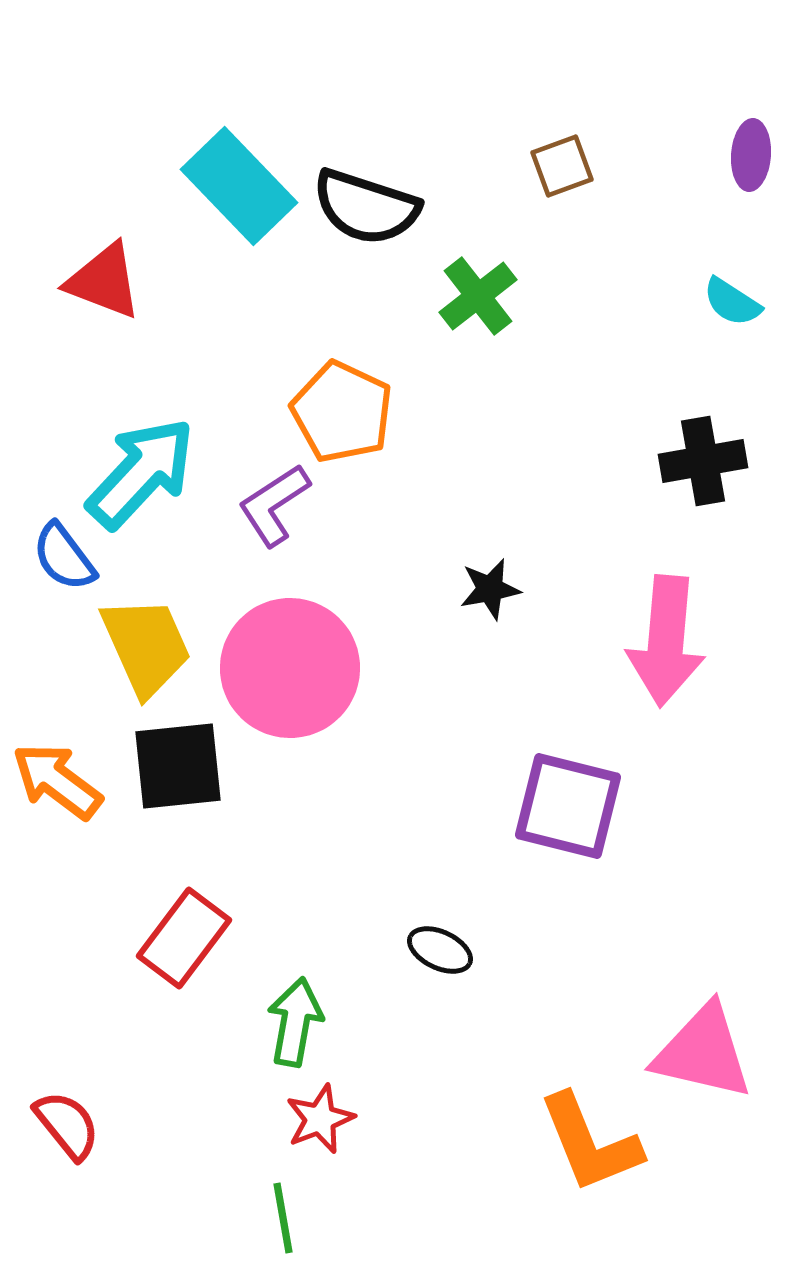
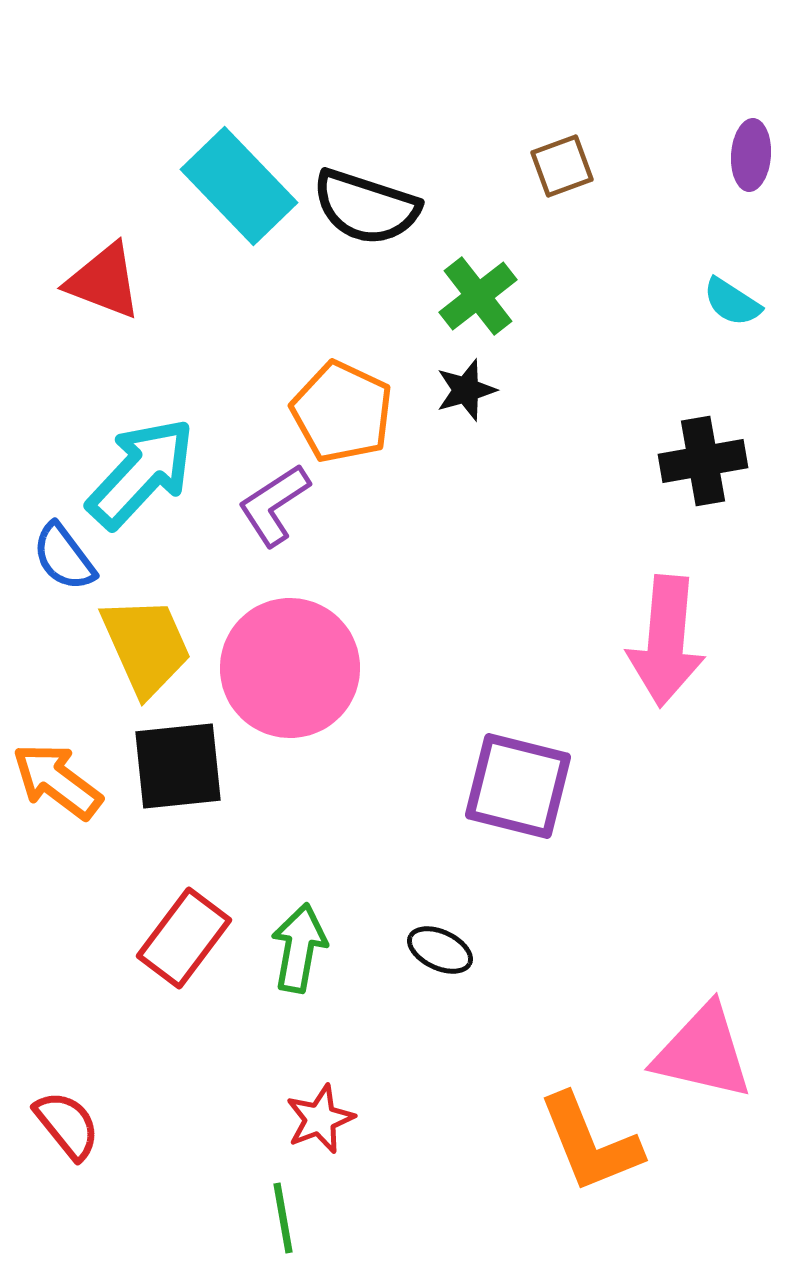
black star: moved 24 px left, 199 px up; rotated 6 degrees counterclockwise
purple square: moved 50 px left, 20 px up
green arrow: moved 4 px right, 74 px up
